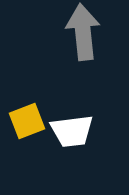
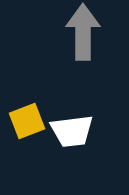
gray arrow: rotated 6 degrees clockwise
